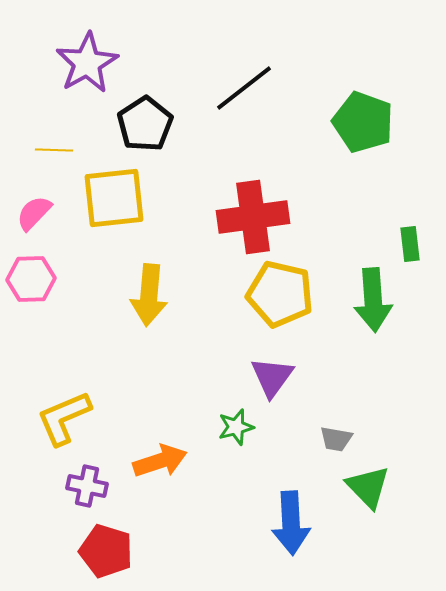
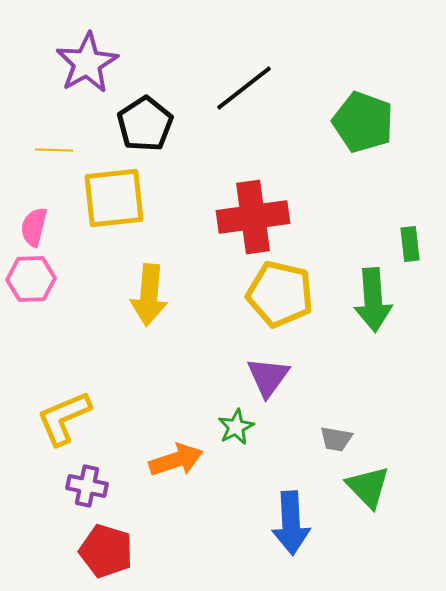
pink semicircle: moved 14 px down; rotated 30 degrees counterclockwise
purple triangle: moved 4 px left
green star: rotated 12 degrees counterclockwise
orange arrow: moved 16 px right, 1 px up
